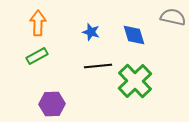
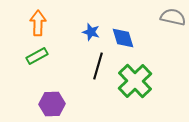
blue diamond: moved 11 px left, 3 px down
black line: rotated 68 degrees counterclockwise
